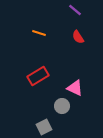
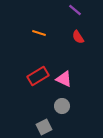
pink triangle: moved 11 px left, 9 px up
